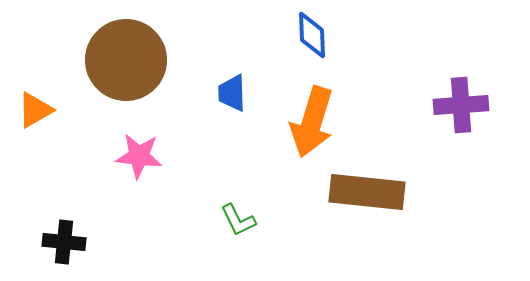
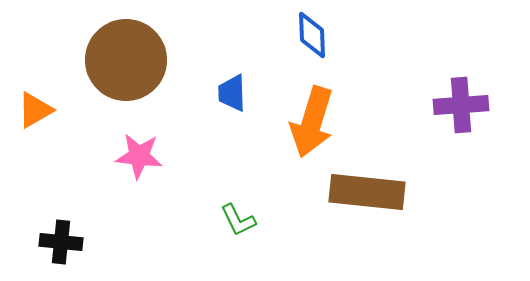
black cross: moved 3 px left
